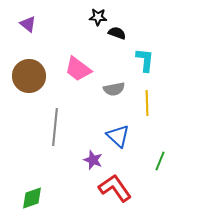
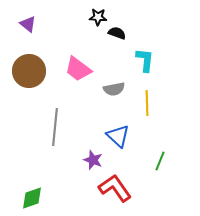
brown circle: moved 5 px up
